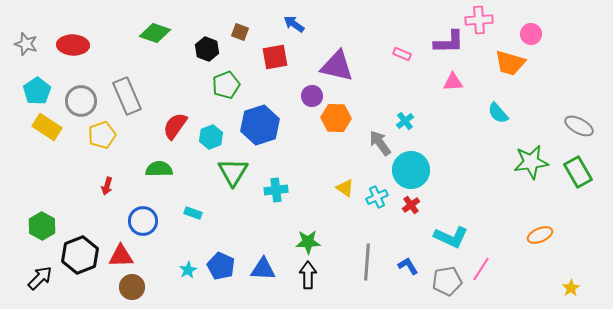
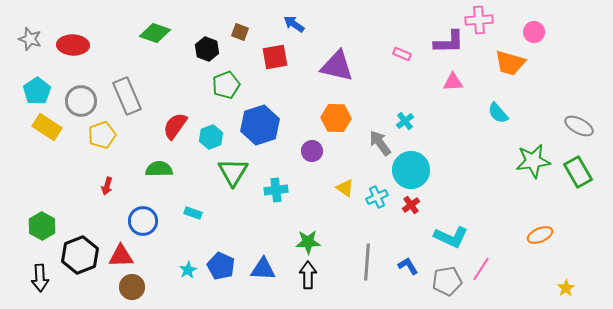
pink circle at (531, 34): moved 3 px right, 2 px up
gray star at (26, 44): moved 4 px right, 5 px up
purple circle at (312, 96): moved 55 px down
green star at (531, 162): moved 2 px right, 1 px up
black arrow at (40, 278): rotated 132 degrees clockwise
yellow star at (571, 288): moved 5 px left
